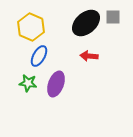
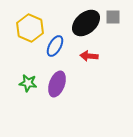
yellow hexagon: moved 1 px left, 1 px down
blue ellipse: moved 16 px right, 10 px up
purple ellipse: moved 1 px right
